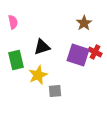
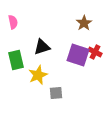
gray square: moved 1 px right, 2 px down
